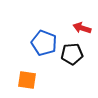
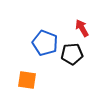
red arrow: rotated 42 degrees clockwise
blue pentagon: moved 1 px right
